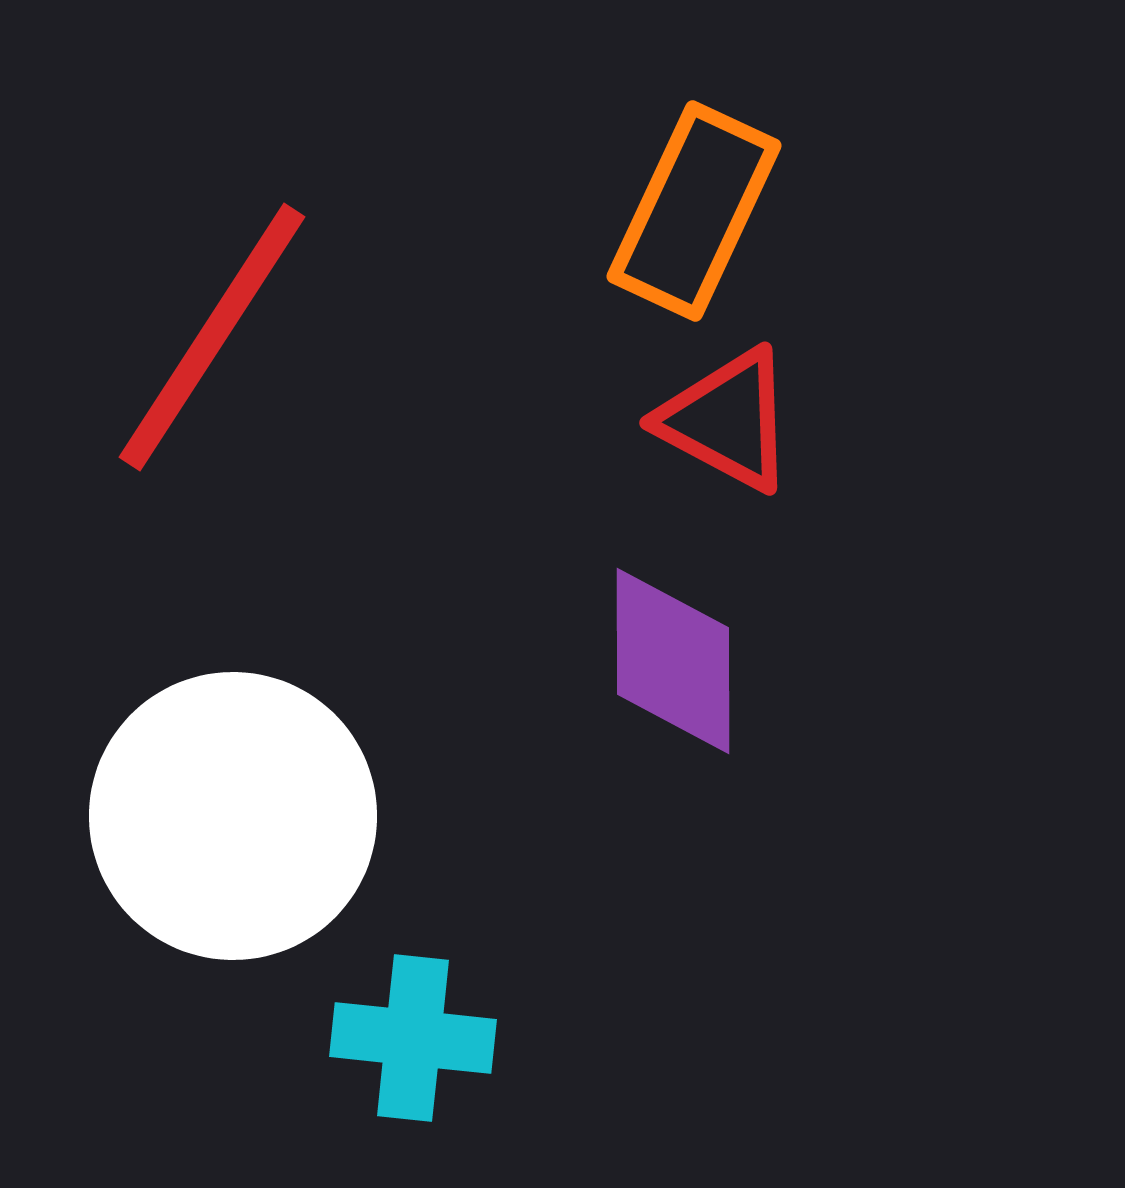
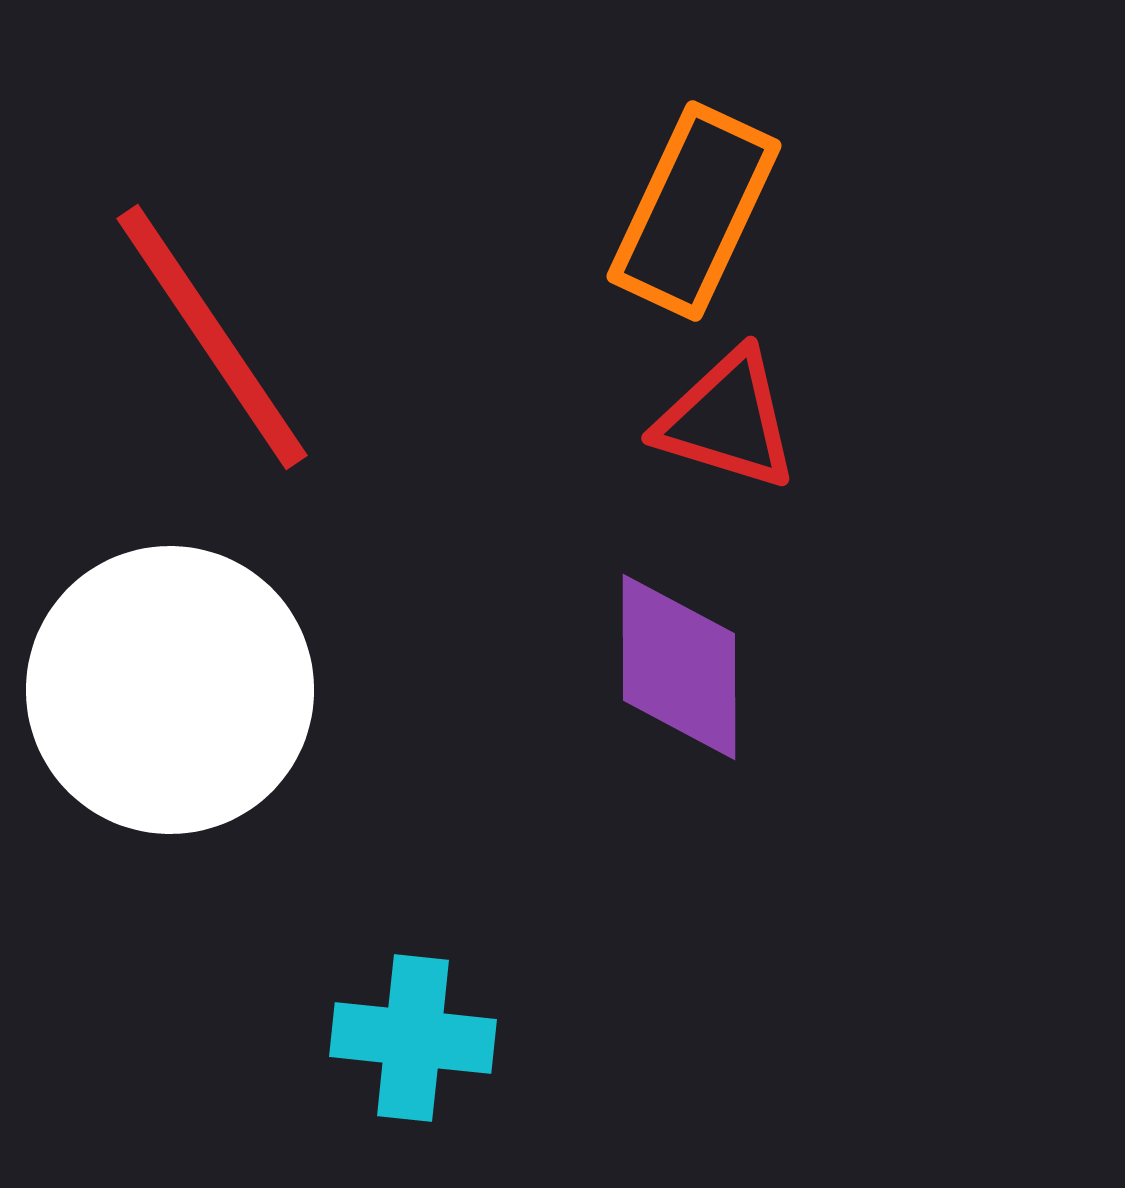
red line: rotated 67 degrees counterclockwise
red triangle: rotated 11 degrees counterclockwise
purple diamond: moved 6 px right, 6 px down
white circle: moved 63 px left, 126 px up
